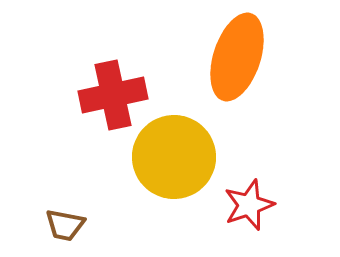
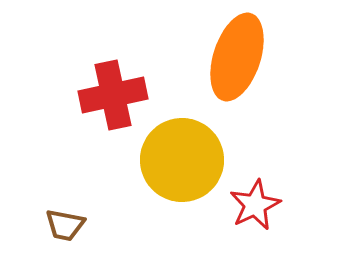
yellow circle: moved 8 px right, 3 px down
red star: moved 6 px right; rotated 6 degrees counterclockwise
